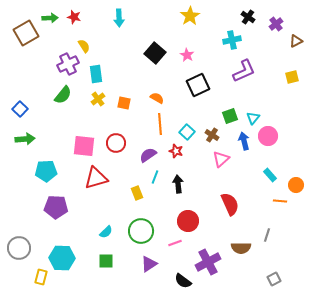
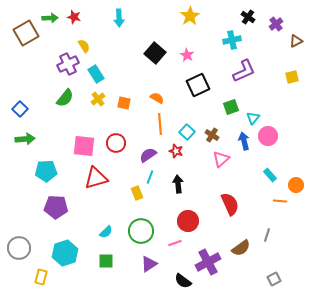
cyan rectangle at (96, 74): rotated 24 degrees counterclockwise
green semicircle at (63, 95): moved 2 px right, 3 px down
green square at (230, 116): moved 1 px right, 9 px up
cyan line at (155, 177): moved 5 px left
brown semicircle at (241, 248): rotated 36 degrees counterclockwise
cyan hexagon at (62, 258): moved 3 px right, 5 px up; rotated 20 degrees counterclockwise
